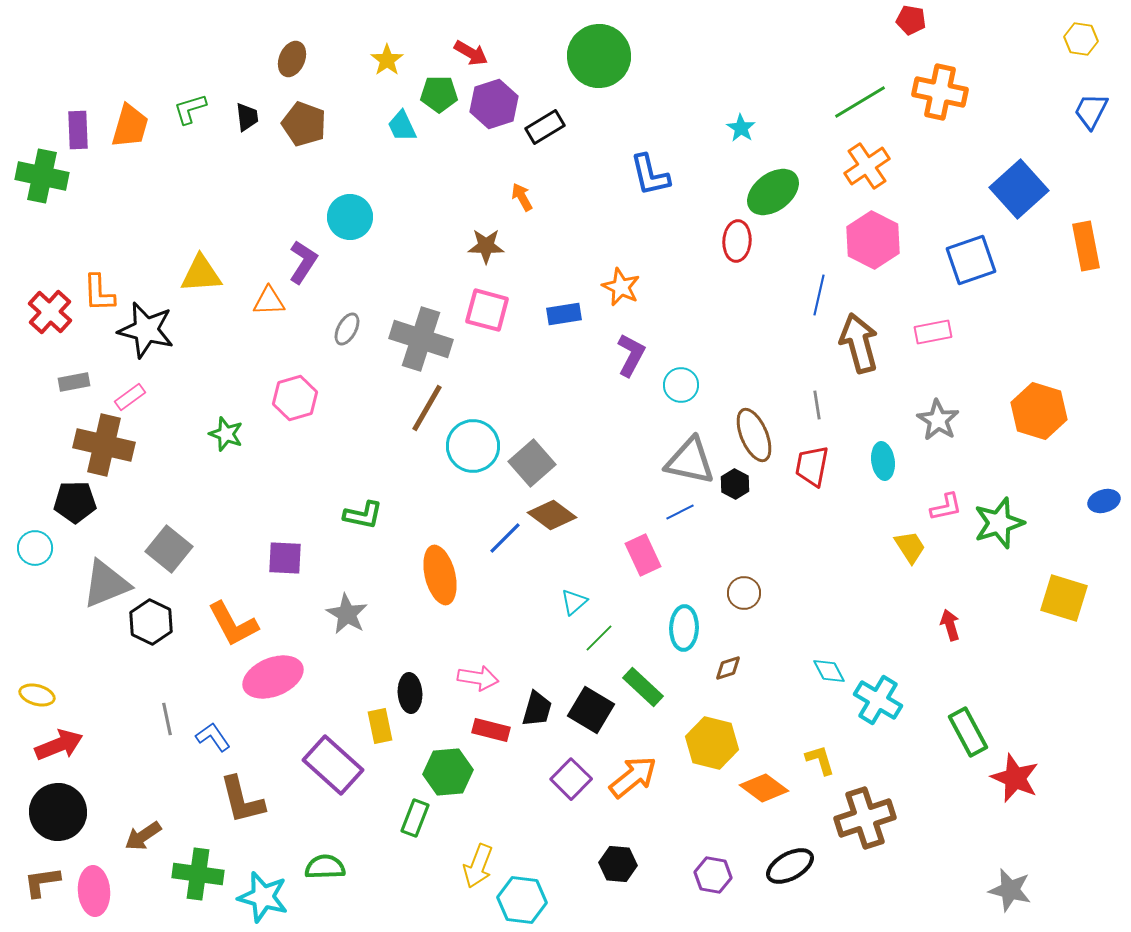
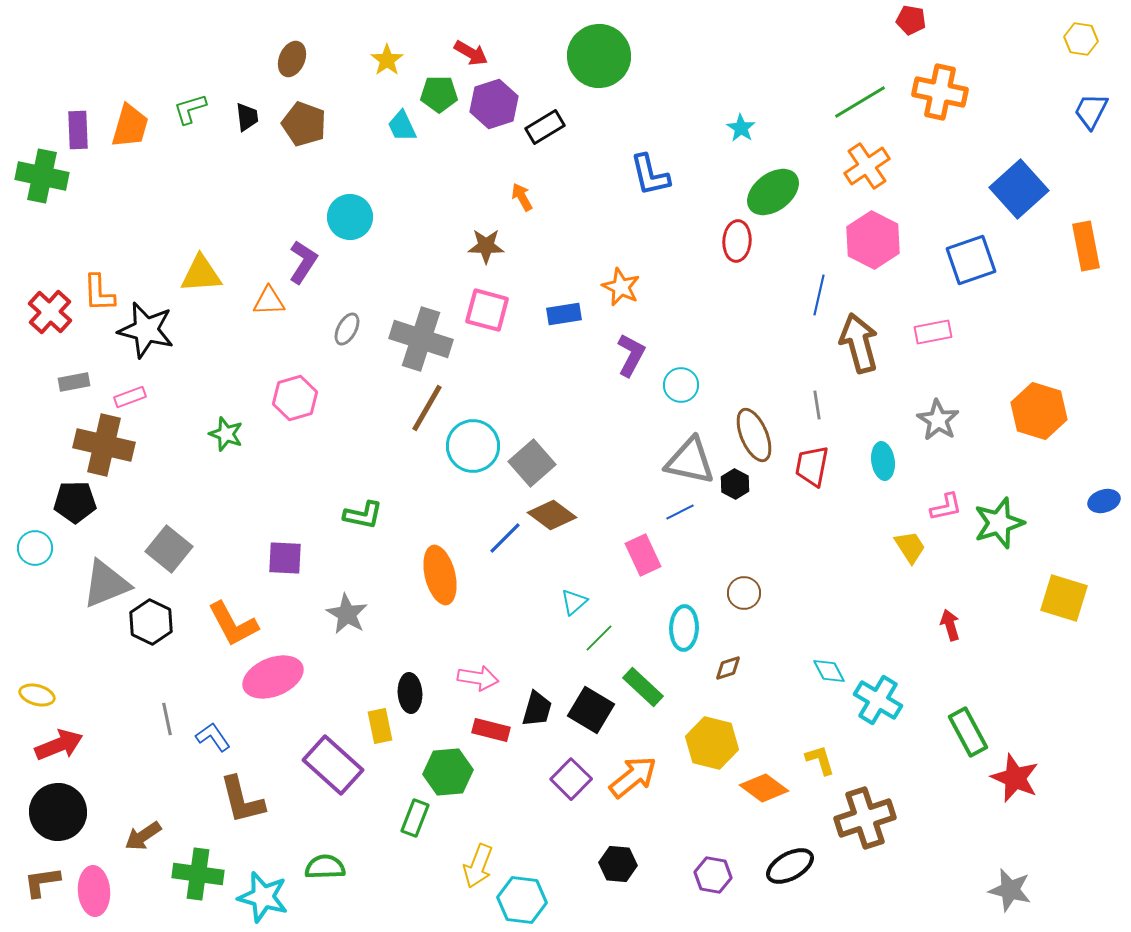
pink rectangle at (130, 397): rotated 16 degrees clockwise
